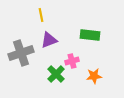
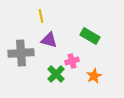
yellow line: moved 1 px down
green rectangle: moved 1 px down; rotated 24 degrees clockwise
purple triangle: rotated 36 degrees clockwise
gray cross: rotated 15 degrees clockwise
orange star: rotated 21 degrees counterclockwise
